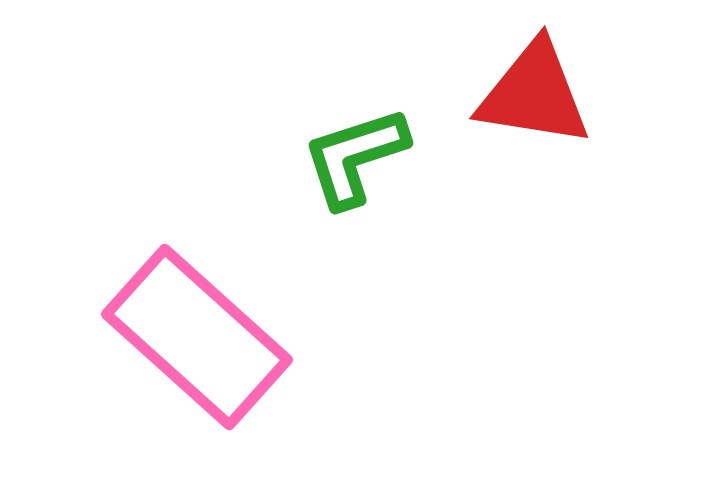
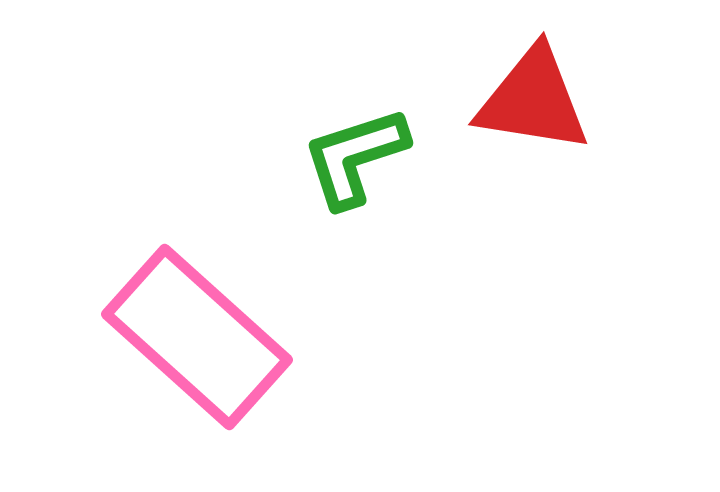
red triangle: moved 1 px left, 6 px down
